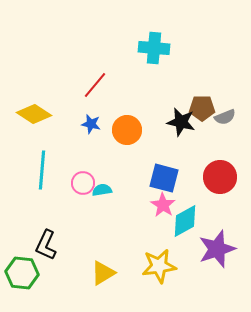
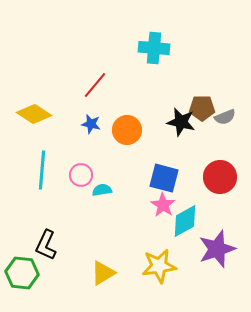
pink circle: moved 2 px left, 8 px up
